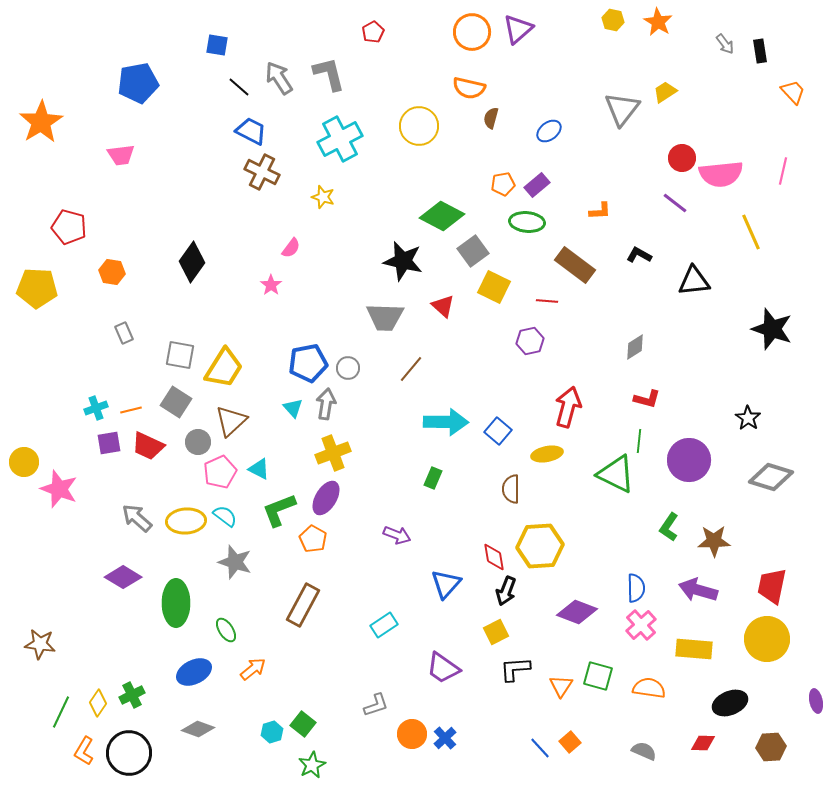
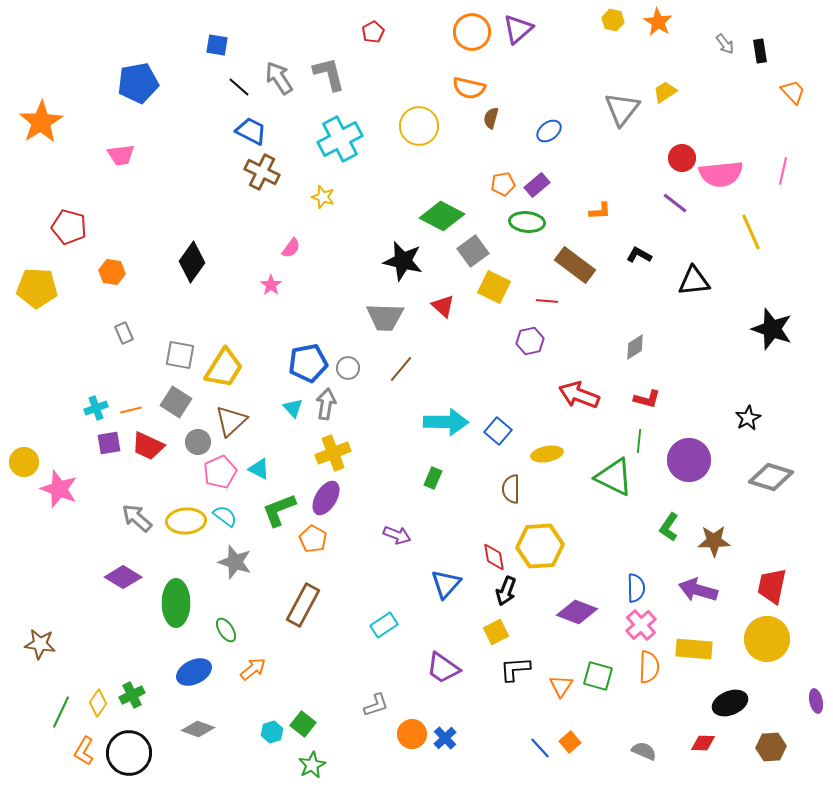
brown line at (411, 369): moved 10 px left
red arrow at (568, 407): moved 11 px right, 12 px up; rotated 84 degrees counterclockwise
black star at (748, 418): rotated 10 degrees clockwise
green triangle at (616, 474): moved 2 px left, 3 px down
orange semicircle at (649, 688): moved 21 px up; rotated 84 degrees clockwise
